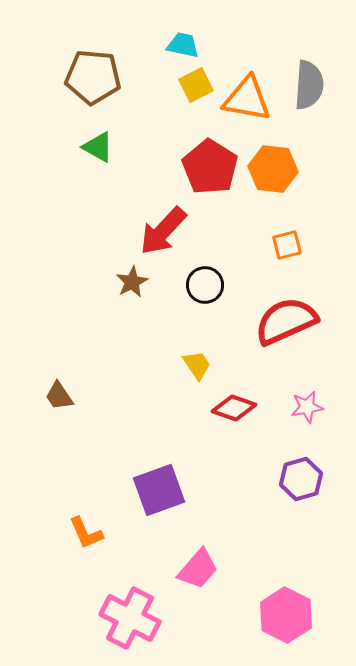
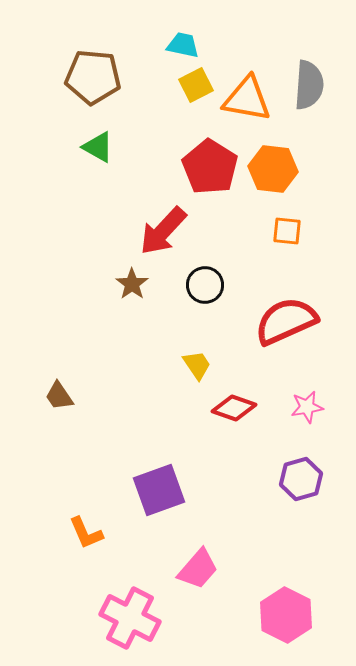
orange square: moved 14 px up; rotated 20 degrees clockwise
brown star: moved 2 px down; rotated 8 degrees counterclockwise
